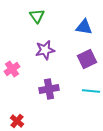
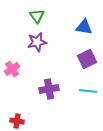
purple star: moved 8 px left, 8 px up
cyan line: moved 3 px left
red cross: rotated 32 degrees counterclockwise
